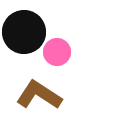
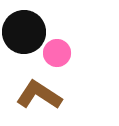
pink circle: moved 1 px down
